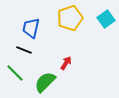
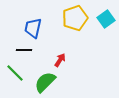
yellow pentagon: moved 5 px right
blue trapezoid: moved 2 px right
black line: rotated 21 degrees counterclockwise
red arrow: moved 6 px left, 3 px up
